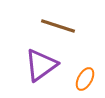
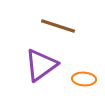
orange ellipse: moved 1 px left; rotated 65 degrees clockwise
